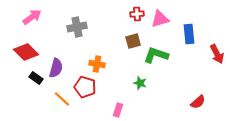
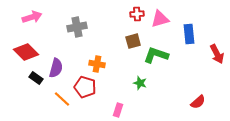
pink arrow: rotated 18 degrees clockwise
